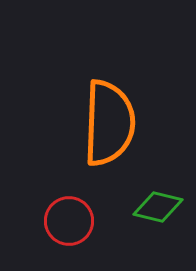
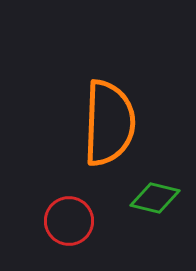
green diamond: moved 3 px left, 9 px up
